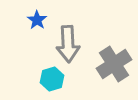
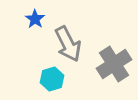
blue star: moved 2 px left, 1 px up
gray arrow: rotated 24 degrees counterclockwise
